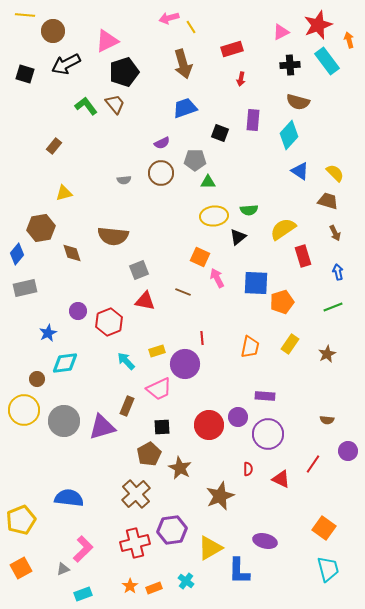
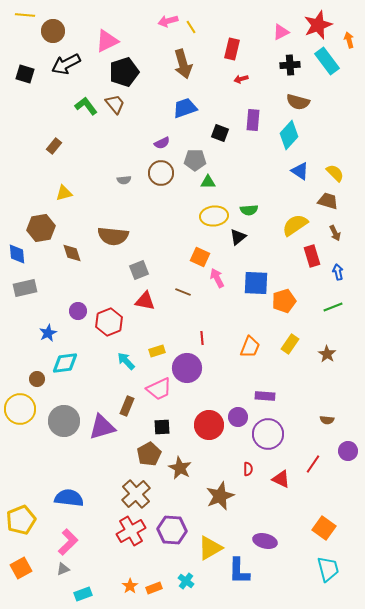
pink arrow at (169, 18): moved 1 px left, 3 px down
red rectangle at (232, 49): rotated 60 degrees counterclockwise
red arrow at (241, 79): rotated 64 degrees clockwise
yellow semicircle at (283, 229): moved 12 px right, 4 px up
blue diamond at (17, 254): rotated 45 degrees counterclockwise
red rectangle at (303, 256): moved 9 px right
orange pentagon at (282, 302): moved 2 px right, 1 px up
orange trapezoid at (250, 347): rotated 10 degrees clockwise
brown star at (327, 354): rotated 12 degrees counterclockwise
purple circle at (185, 364): moved 2 px right, 4 px down
yellow circle at (24, 410): moved 4 px left, 1 px up
purple hexagon at (172, 530): rotated 12 degrees clockwise
red cross at (135, 543): moved 4 px left, 12 px up; rotated 16 degrees counterclockwise
pink L-shape at (83, 549): moved 15 px left, 7 px up
